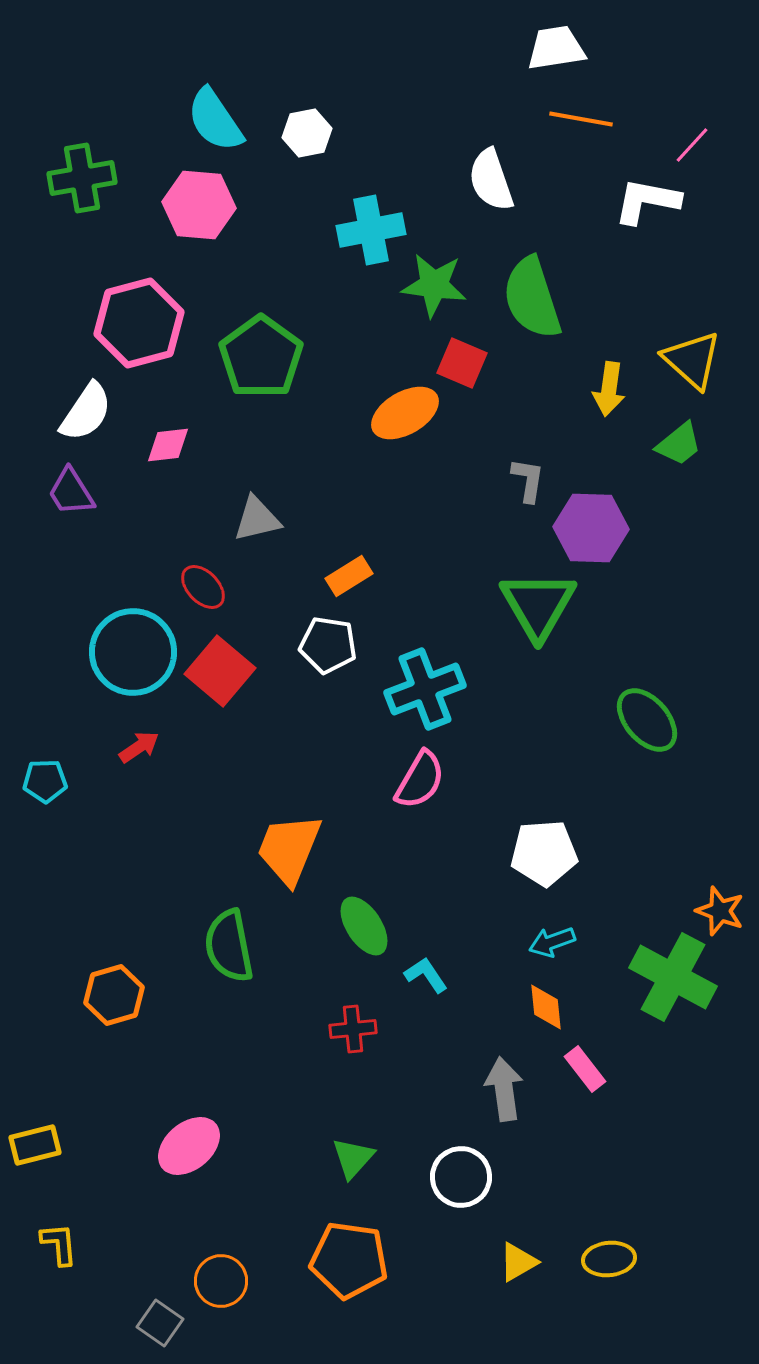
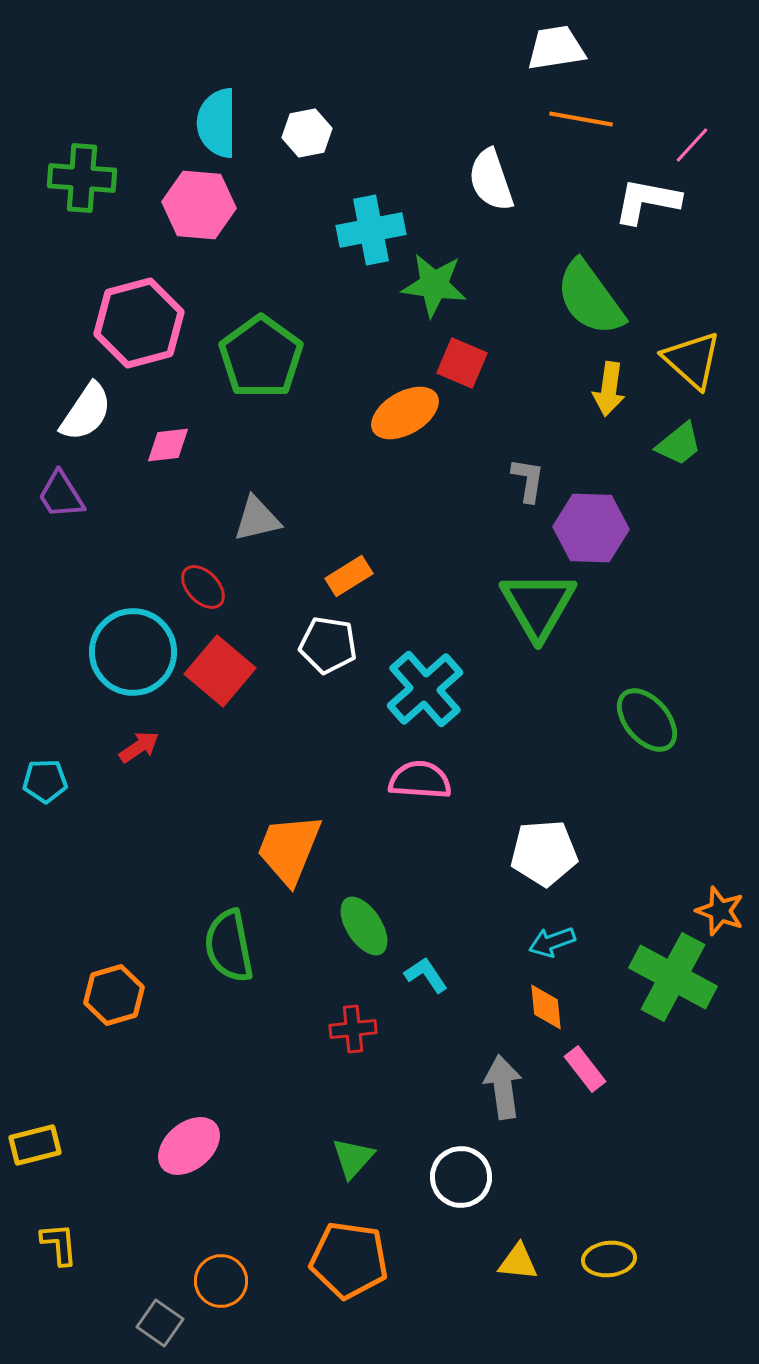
cyan semicircle at (215, 120): moved 2 px right, 3 px down; rotated 34 degrees clockwise
green cross at (82, 178): rotated 14 degrees clockwise
green semicircle at (532, 298): moved 58 px right; rotated 18 degrees counterclockwise
purple trapezoid at (71, 492): moved 10 px left, 3 px down
cyan cross at (425, 689): rotated 20 degrees counterclockwise
pink semicircle at (420, 780): rotated 116 degrees counterclockwise
gray arrow at (504, 1089): moved 1 px left, 2 px up
yellow triangle at (518, 1262): rotated 36 degrees clockwise
